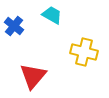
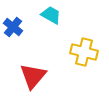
cyan trapezoid: moved 1 px left
blue cross: moved 1 px left, 1 px down
